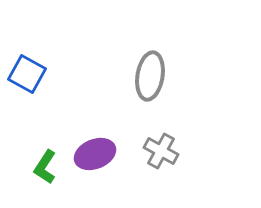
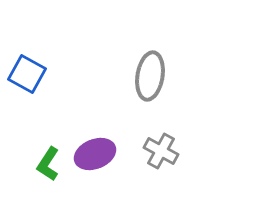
green L-shape: moved 3 px right, 3 px up
